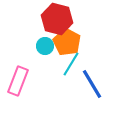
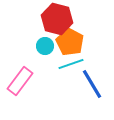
orange pentagon: moved 3 px right
cyan line: rotated 40 degrees clockwise
pink rectangle: moved 2 px right; rotated 16 degrees clockwise
